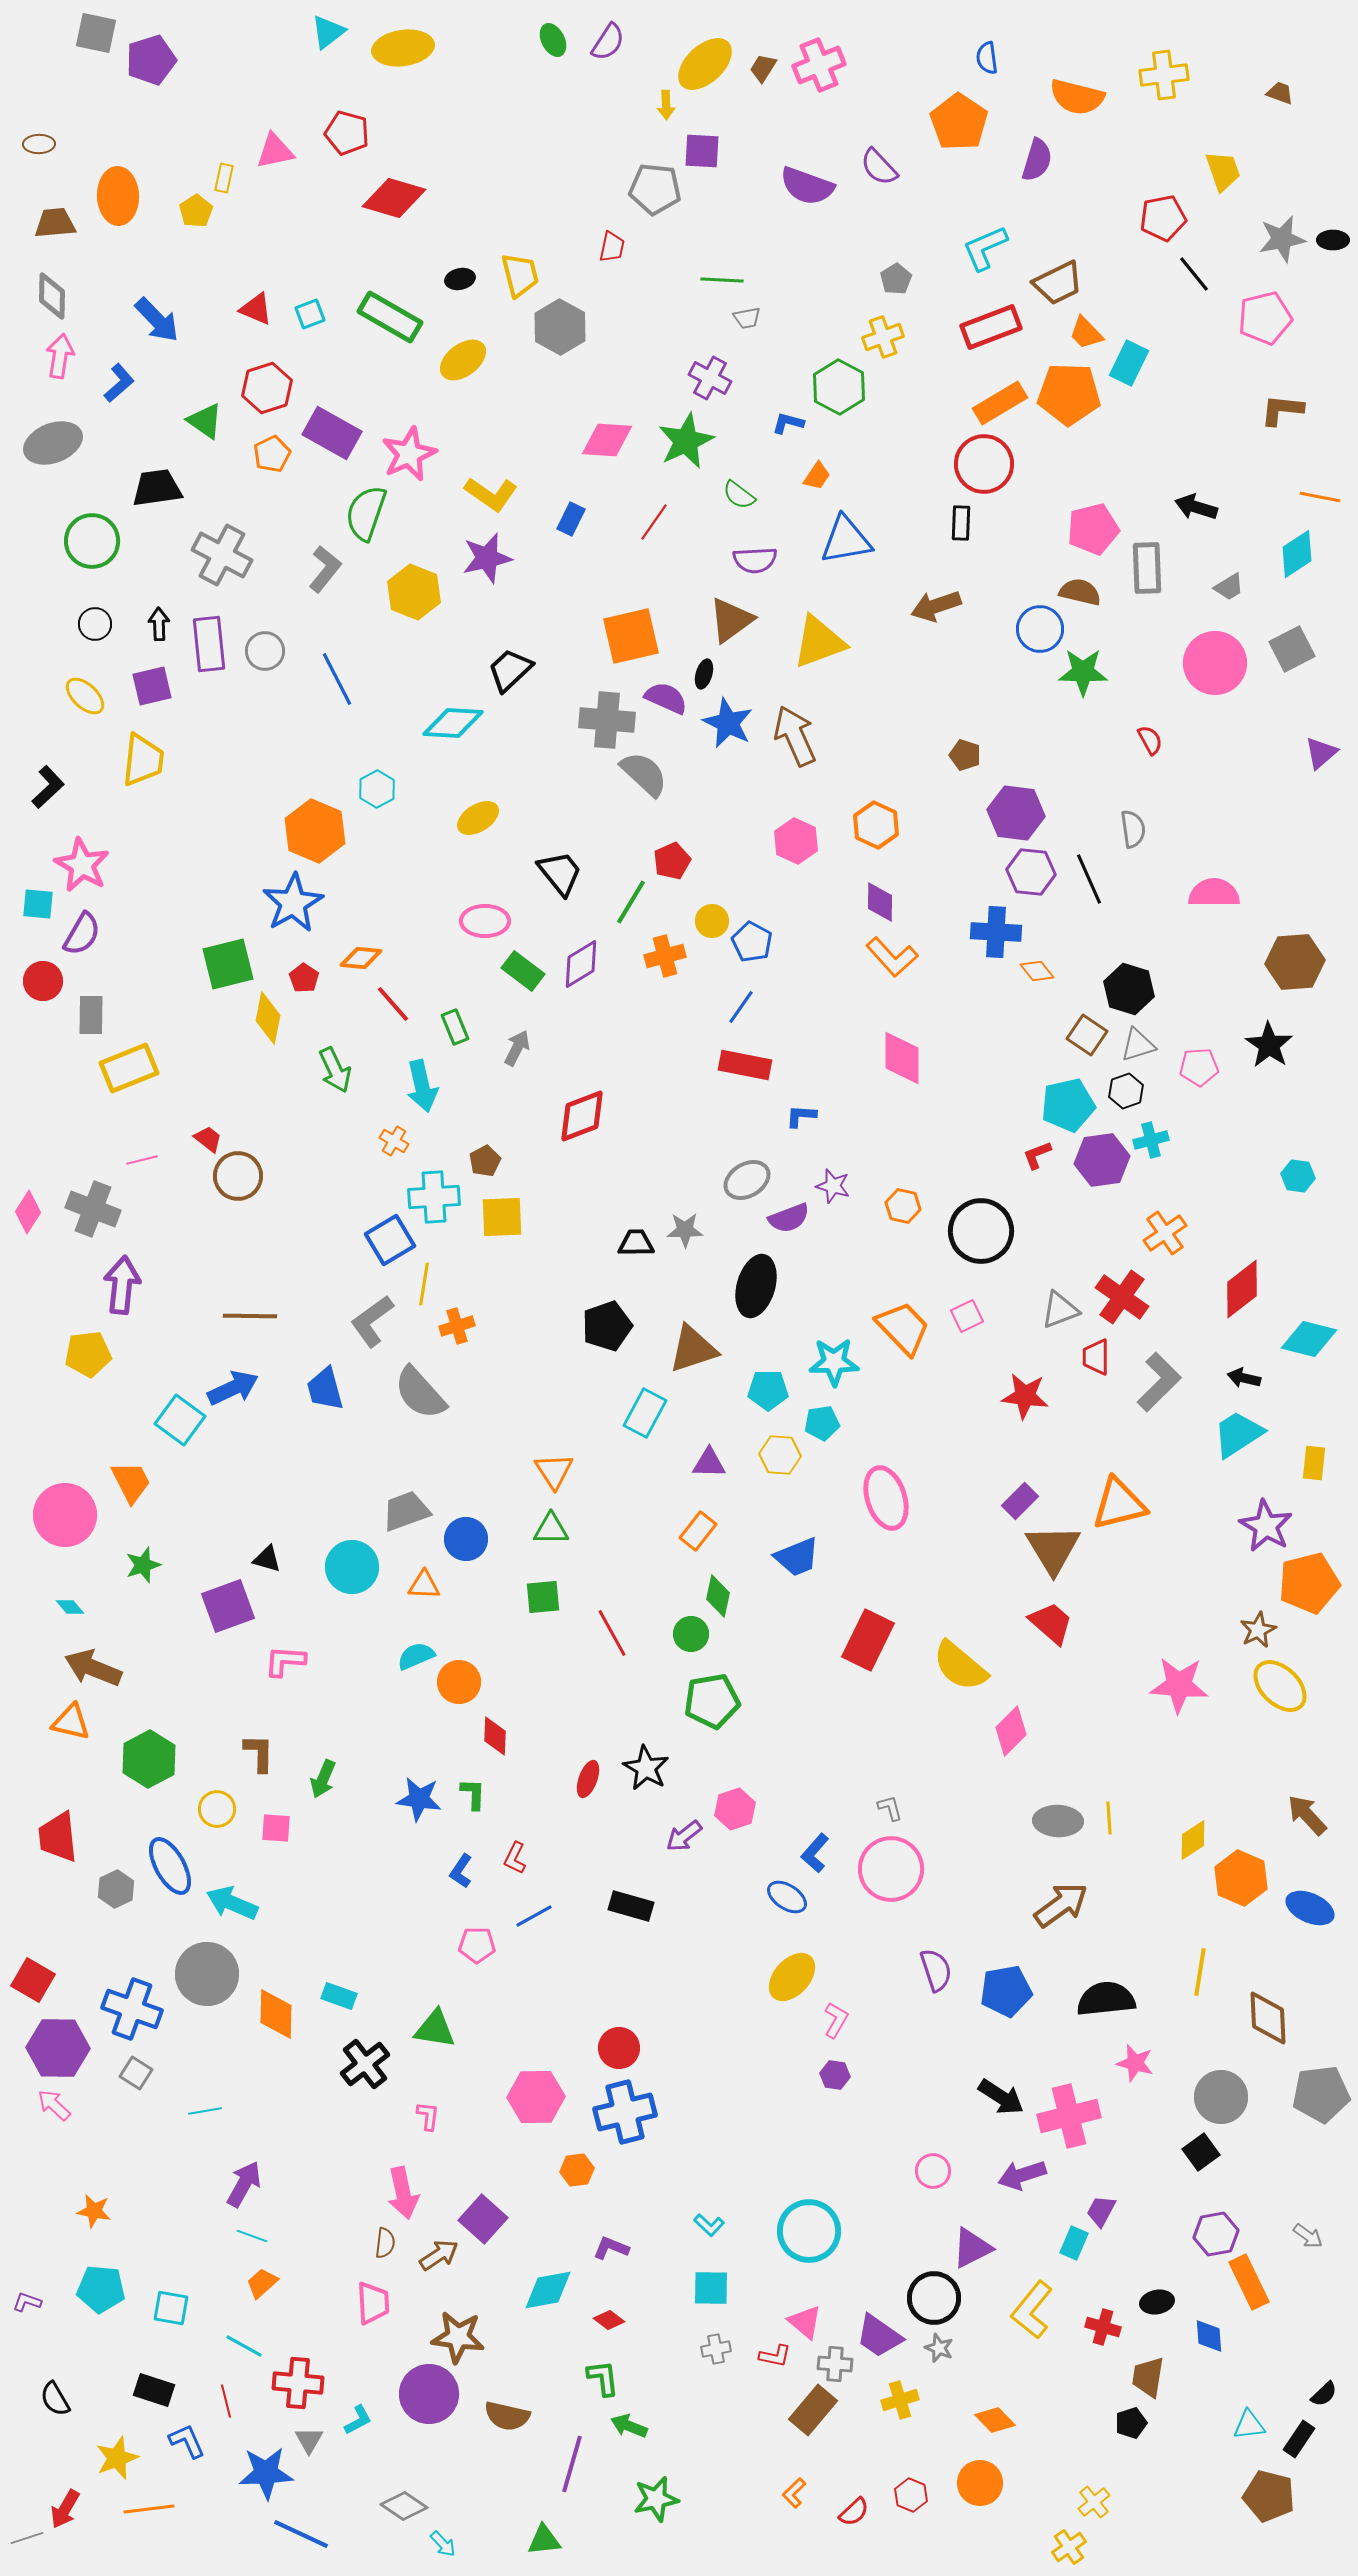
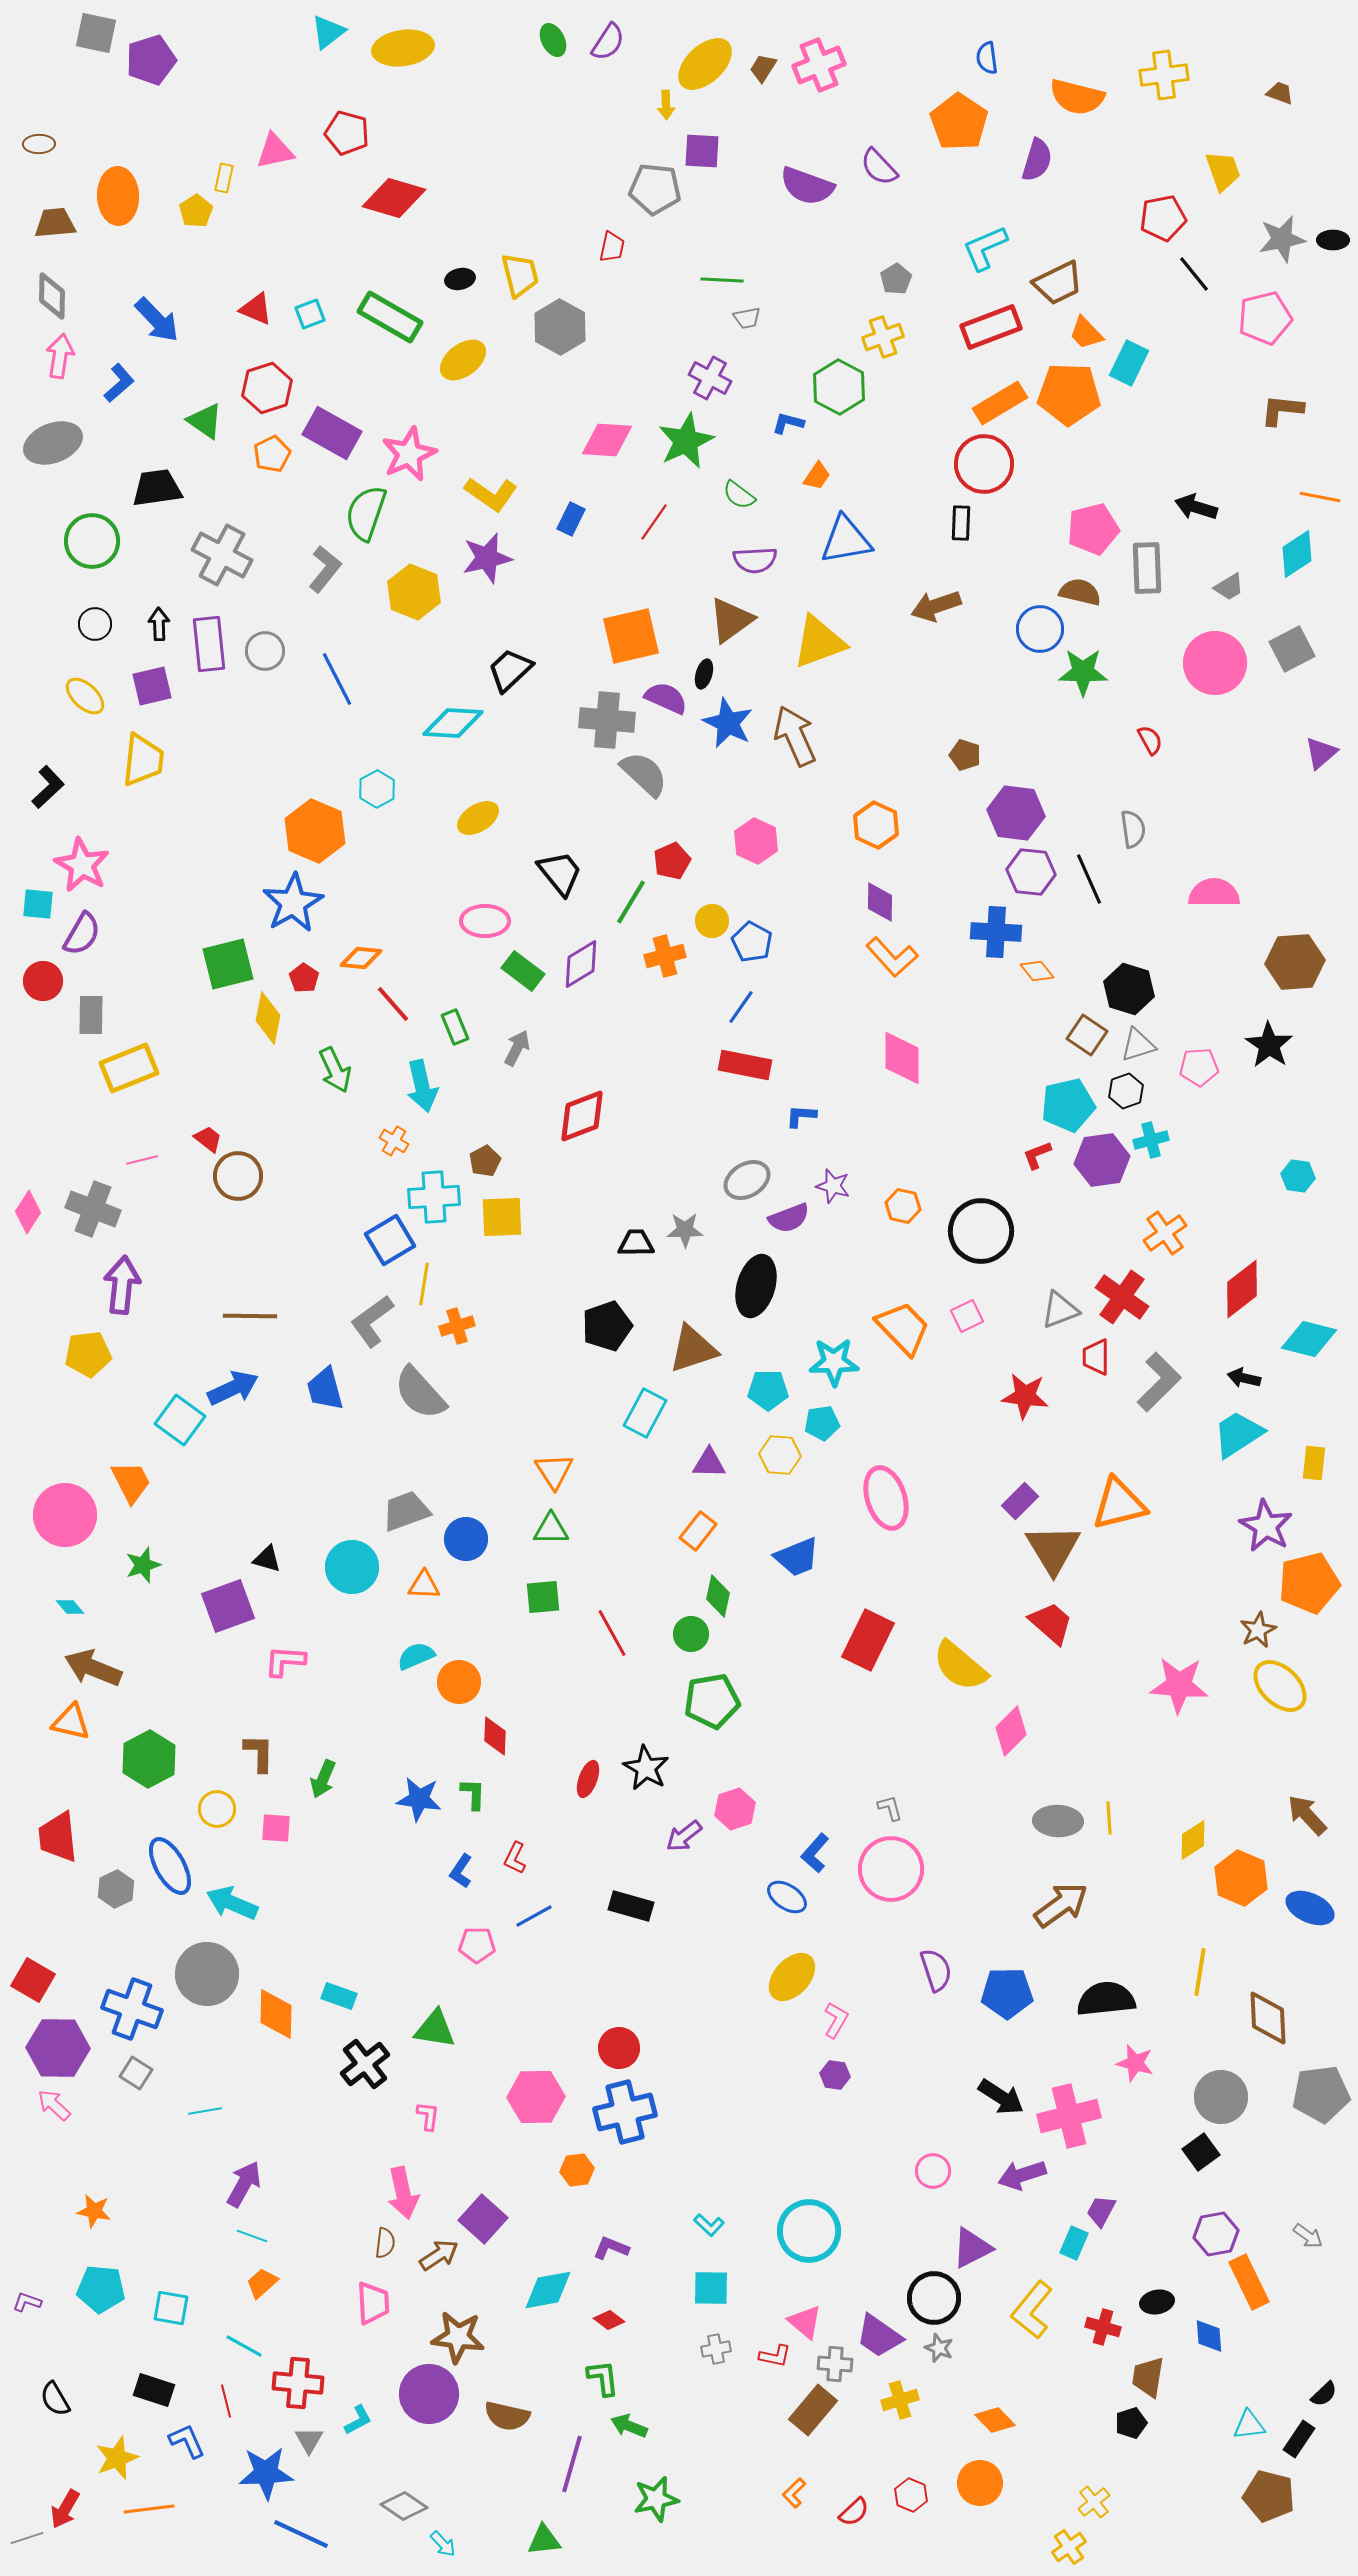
pink hexagon at (796, 841): moved 40 px left
blue pentagon at (1006, 1991): moved 1 px right, 2 px down; rotated 9 degrees clockwise
